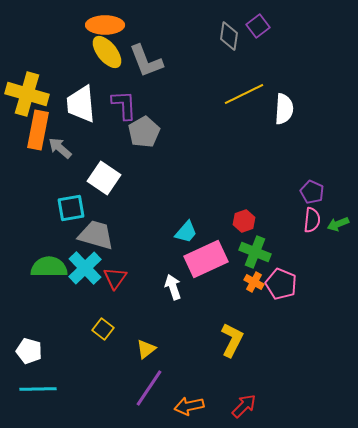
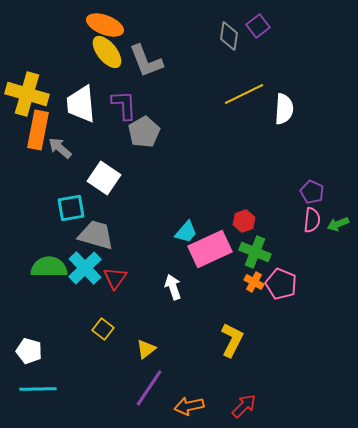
orange ellipse: rotated 21 degrees clockwise
pink rectangle: moved 4 px right, 10 px up
